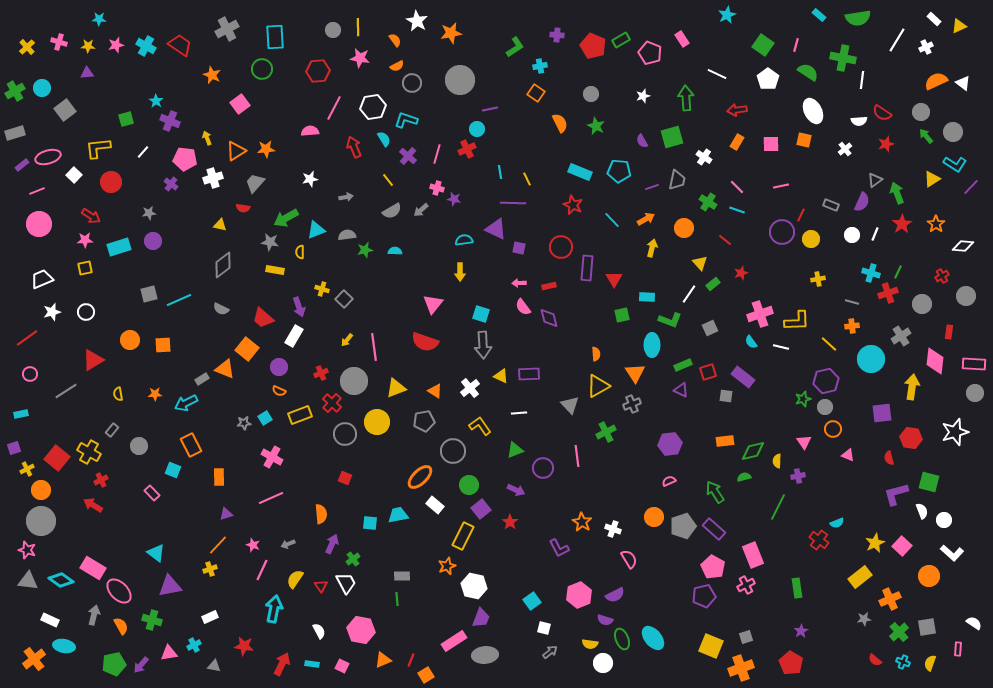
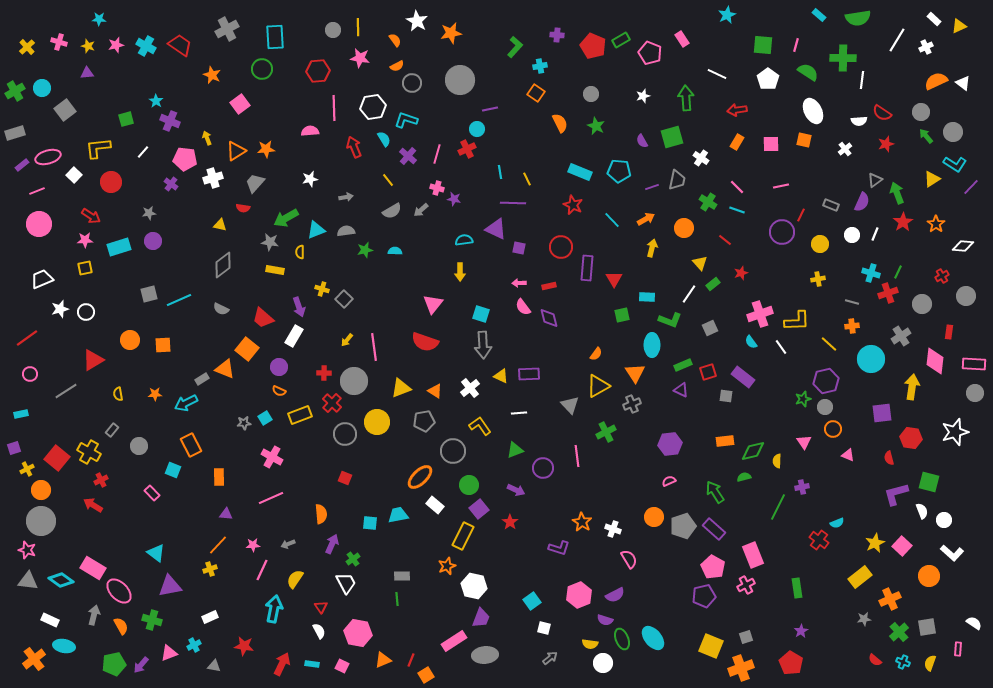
green square at (763, 45): rotated 30 degrees counterclockwise
yellow star at (88, 46): rotated 16 degrees clockwise
green L-shape at (515, 47): rotated 15 degrees counterclockwise
green cross at (843, 58): rotated 10 degrees counterclockwise
pink line at (334, 108): rotated 30 degrees counterclockwise
white cross at (704, 157): moved 3 px left, 1 px down
red star at (902, 224): moved 1 px right, 2 px up
gray semicircle at (347, 235): moved 1 px left, 4 px up
yellow circle at (811, 239): moved 9 px right, 5 px down
white star at (52, 312): moved 8 px right, 3 px up
white line at (781, 347): rotated 42 degrees clockwise
orange semicircle at (596, 354): rotated 40 degrees clockwise
red cross at (321, 373): moved 3 px right; rotated 24 degrees clockwise
yellow triangle at (396, 388): moved 5 px right
purple cross at (798, 476): moved 4 px right, 11 px down
purple square at (481, 509): moved 2 px left
purple triangle at (226, 514): rotated 24 degrees clockwise
pink star at (253, 545): rotated 24 degrees counterclockwise
purple L-shape at (559, 548): rotated 45 degrees counterclockwise
red triangle at (321, 586): moved 21 px down
pink hexagon at (361, 630): moved 3 px left, 3 px down
gray arrow at (550, 652): moved 6 px down
pink triangle at (169, 653): rotated 12 degrees counterclockwise
